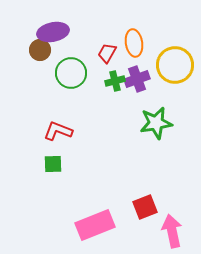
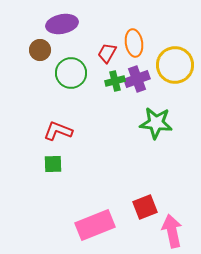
purple ellipse: moved 9 px right, 8 px up
green star: rotated 16 degrees clockwise
